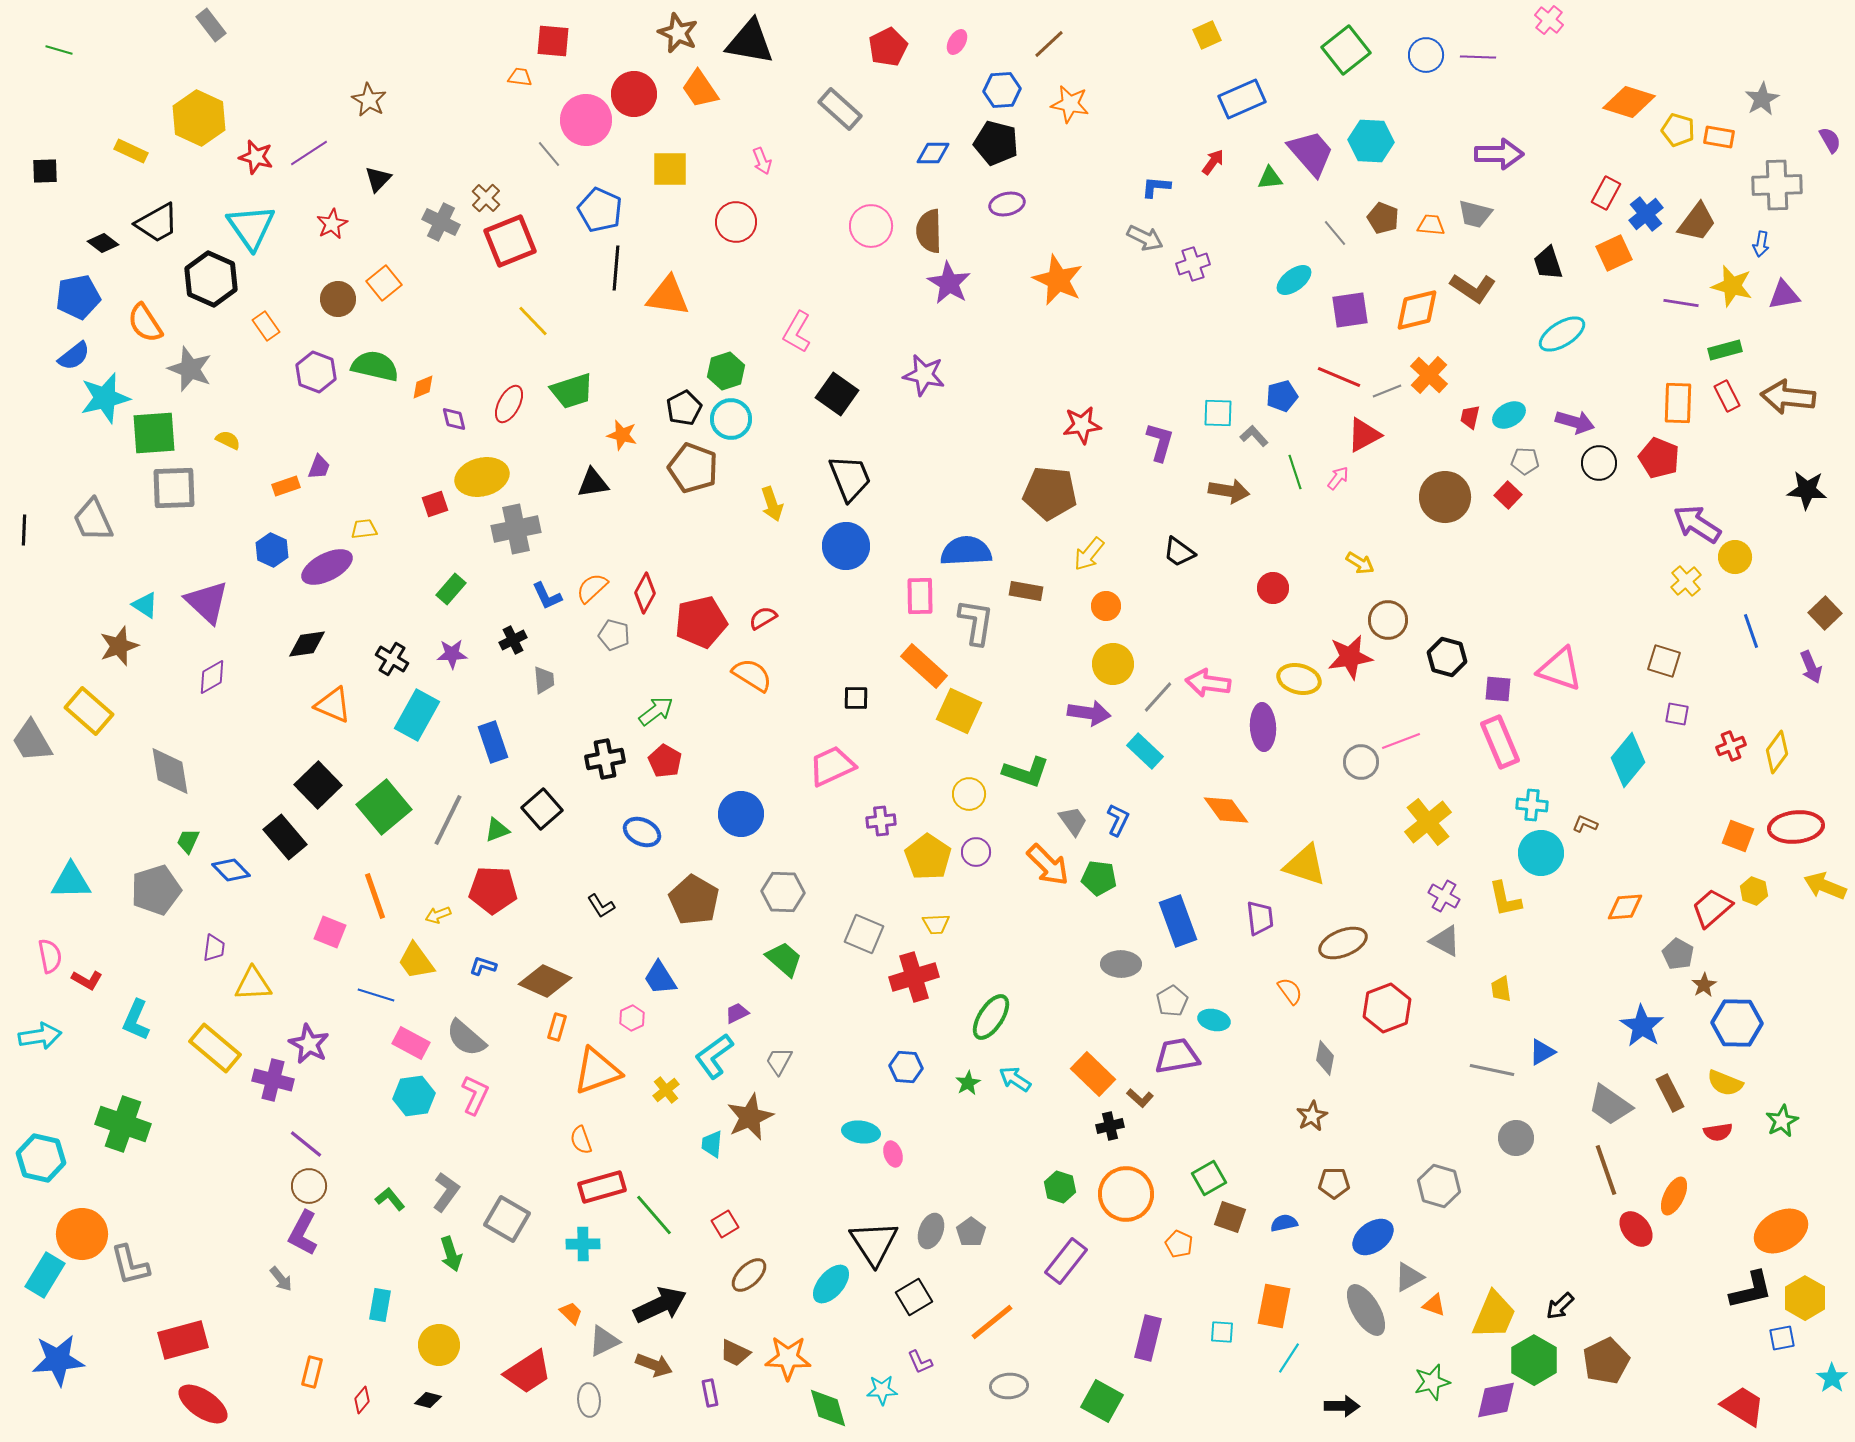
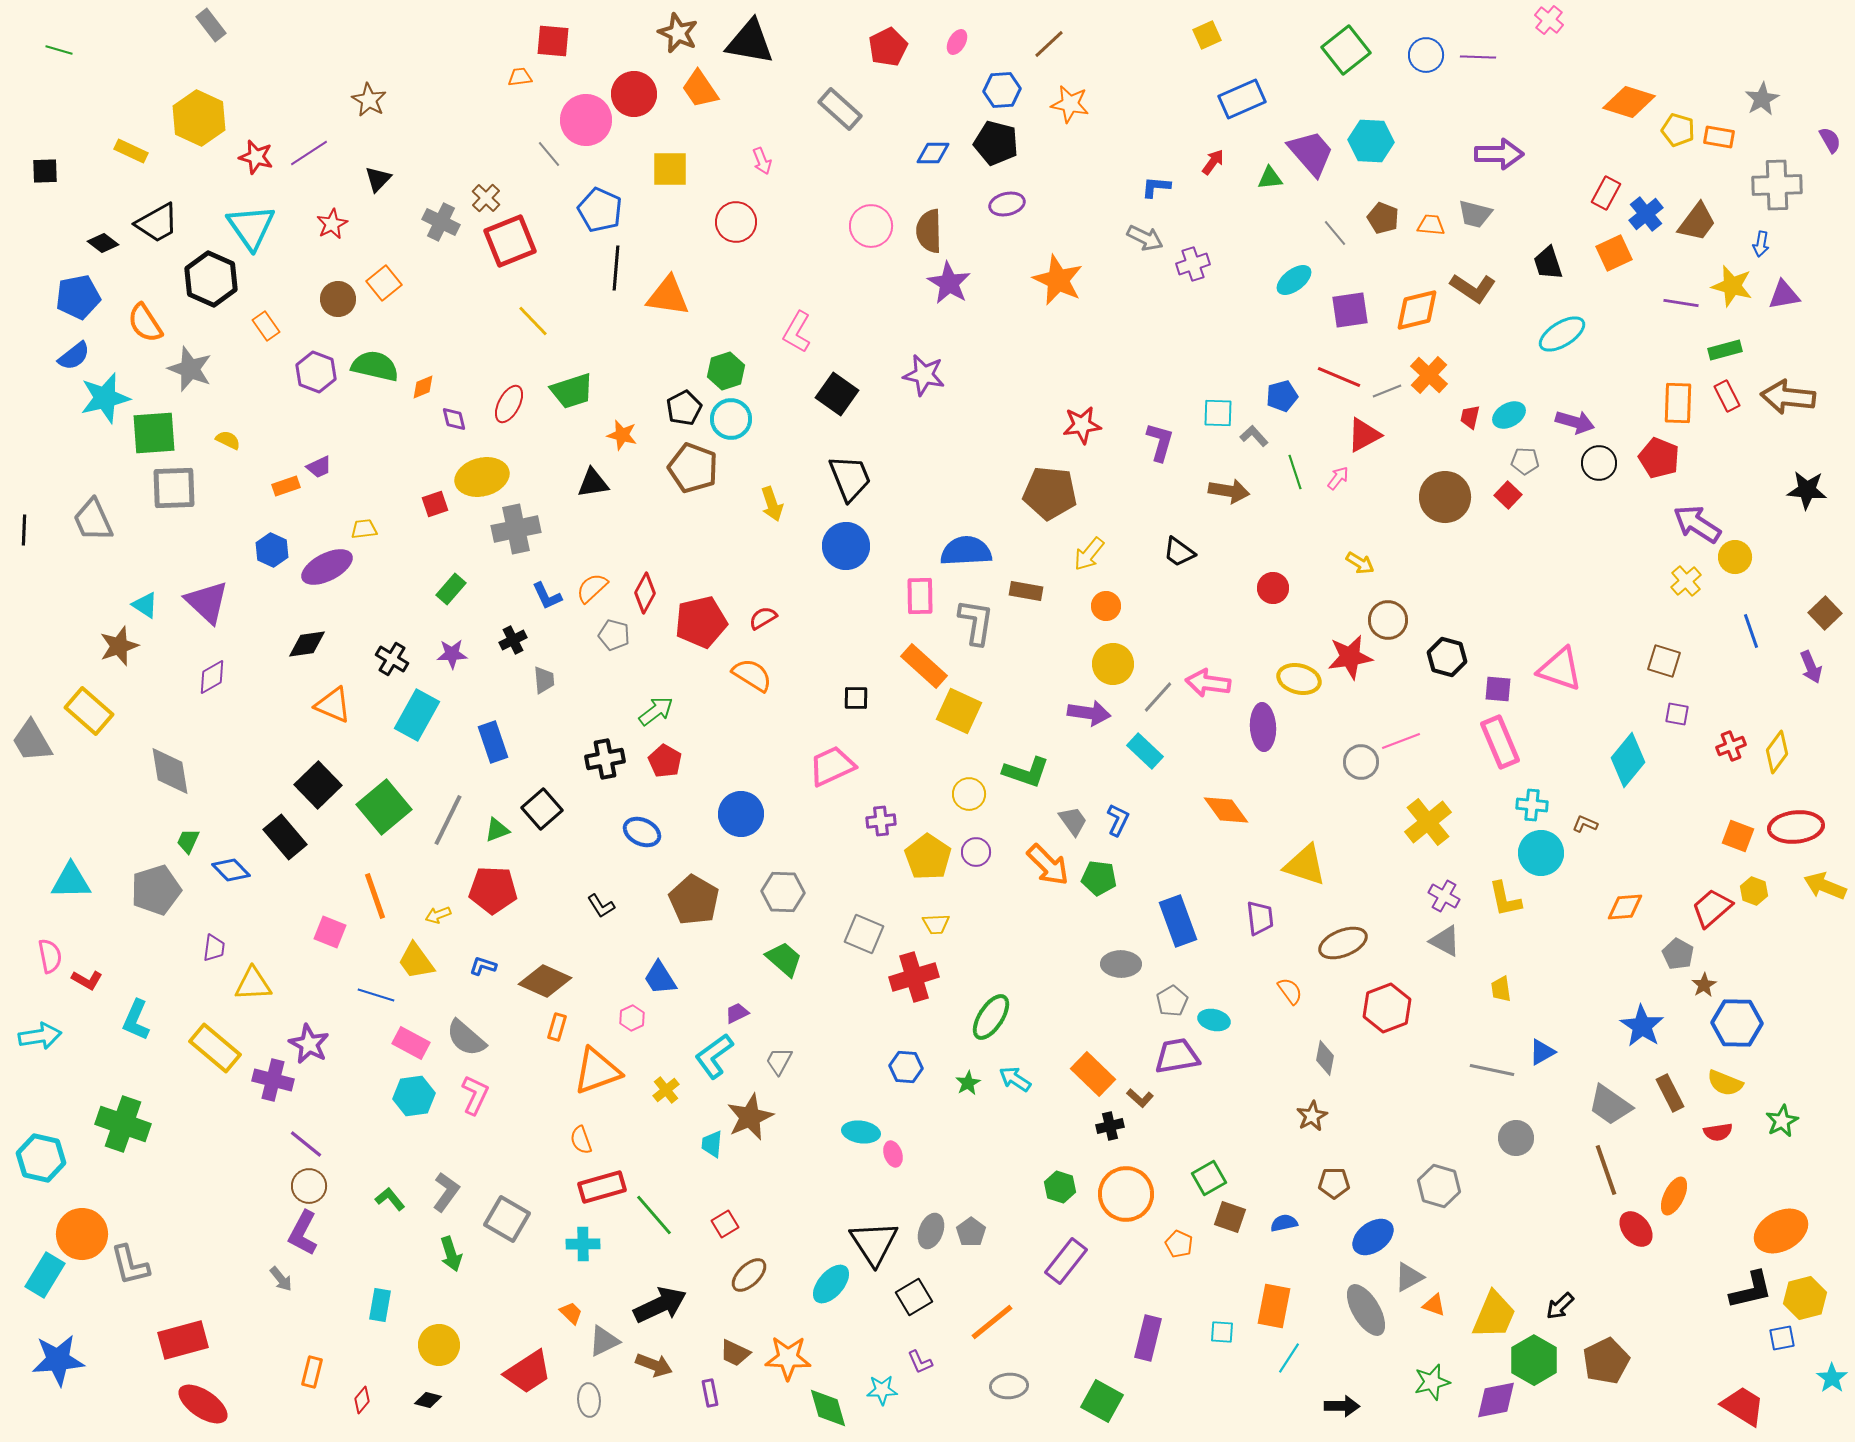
orange trapezoid at (520, 77): rotated 15 degrees counterclockwise
purple trapezoid at (319, 467): rotated 44 degrees clockwise
yellow hexagon at (1805, 1298): rotated 15 degrees clockwise
